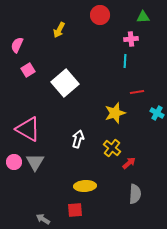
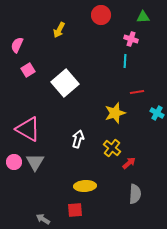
red circle: moved 1 px right
pink cross: rotated 24 degrees clockwise
